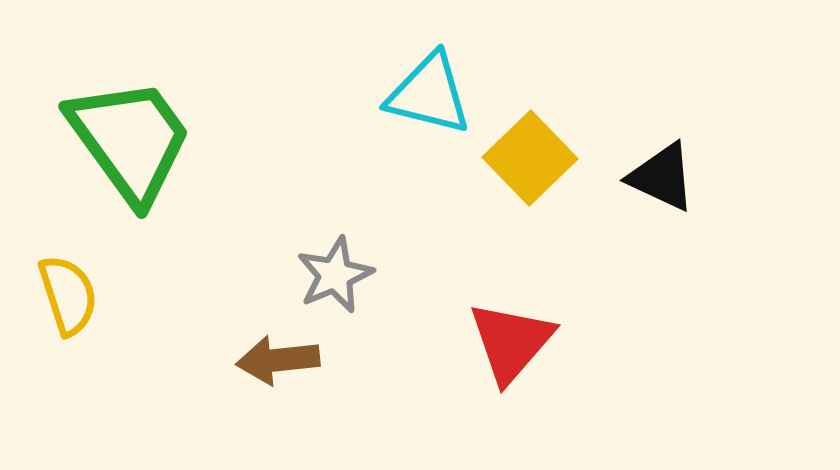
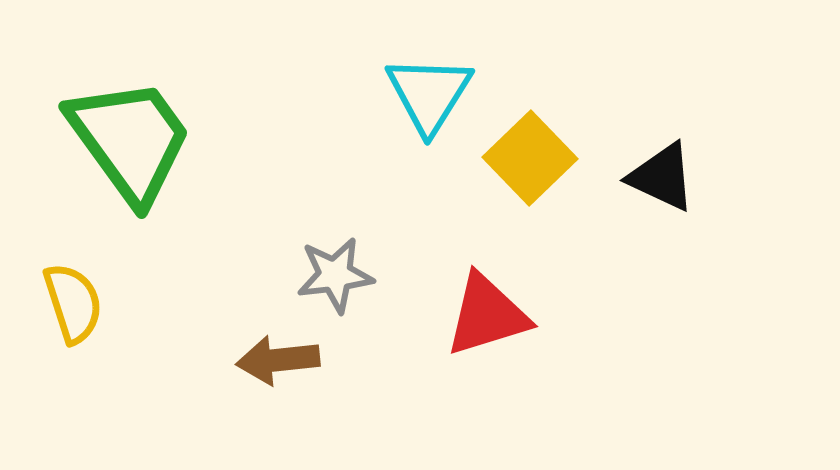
cyan triangle: rotated 48 degrees clockwise
gray star: rotated 16 degrees clockwise
yellow semicircle: moved 5 px right, 8 px down
red triangle: moved 24 px left, 27 px up; rotated 32 degrees clockwise
